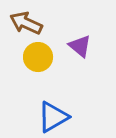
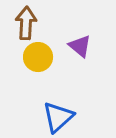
brown arrow: rotated 68 degrees clockwise
blue triangle: moved 5 px right; rotated 12 degrees counterclockwise
